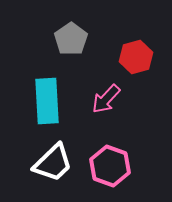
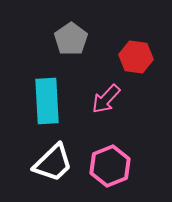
red hexagon: rotated 24 degrees clockwise
pink hexagon: rotated 18 degrees clockwise
